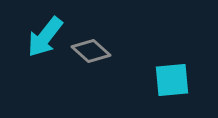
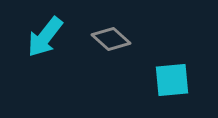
gray diamond: moved 20 px right, 12 px up
